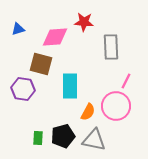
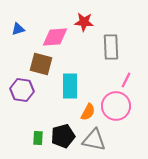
pink line: moved 1 px up
purple hexagon: moved 1 px left, 1 px down
